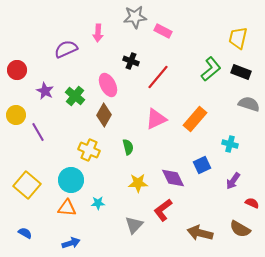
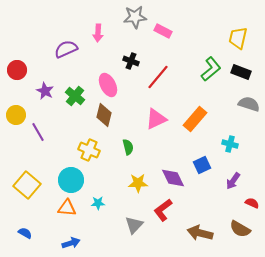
brown diamond: rotated 15 degrees counterclockwise
